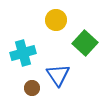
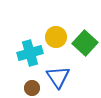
yellow circle: moved 17 px down
cyan cross: moved 7 px right
blue triangle: moved 2 px down
